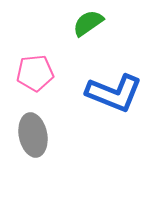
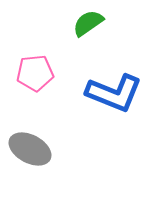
gray ellipse: moved 3 px left, 14 px down; rotated 51 degrees counterclockwise
